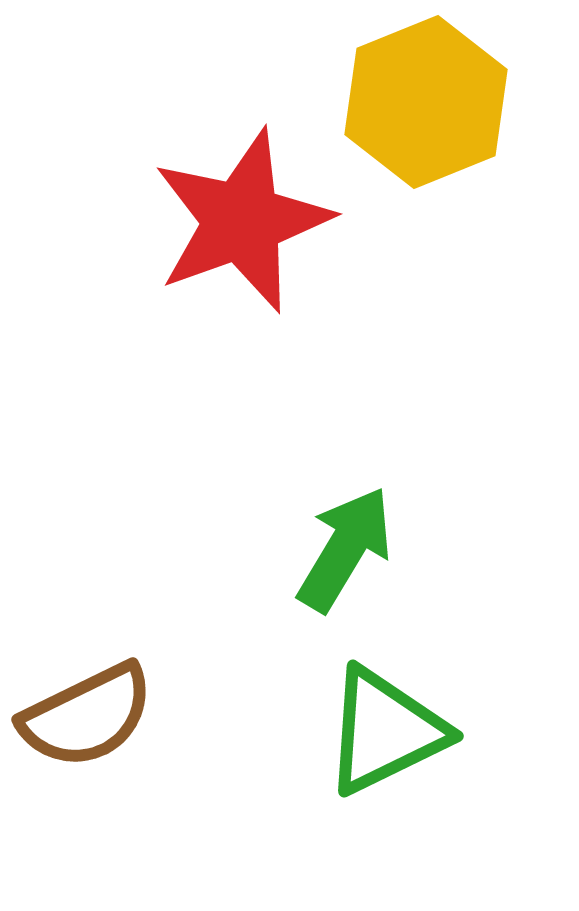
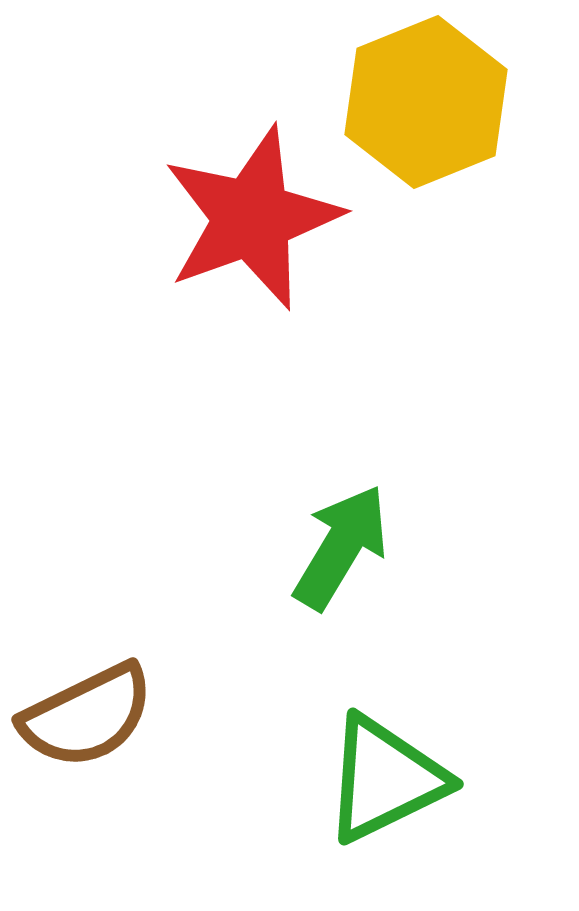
red star: moved 10 px right, 3 px up
green arrow: moved 4 px left, 2 px up
green triangle: moved 48 px down
